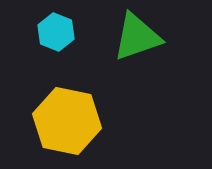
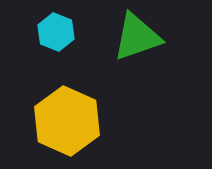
yellow hexagon: rotated 12 degrees clockwise
